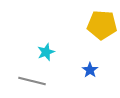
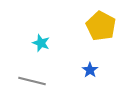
yellow pentagon: moved 1 px left, 1 px down; rotated 24 degrees clockwise
cyan star: moved 5 px left, 9 px up; rotated 30 degrees counterclockwise
